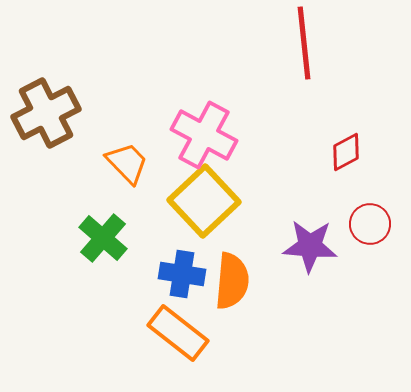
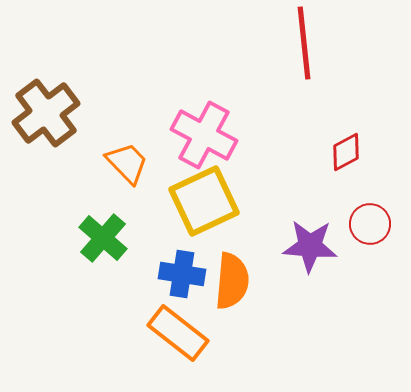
brown cross: rotated 10 degrees counterclockwise
yellow square: rotated 18 degrees clockwise
